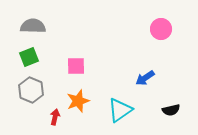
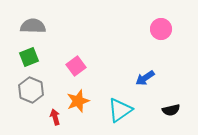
pink square: rotated 36 degrees counterclockwise
red arrow: rotated 28 degrees counterclockwise
